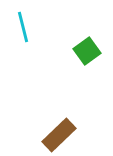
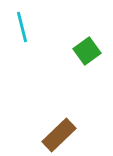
cyan line: moved 1 px left
